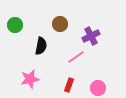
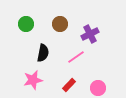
green circle: moved 11 px right, 1 px up
purple cross: moved 1 px left, 2 px up
black semicircle: moved 2 px right, 7 px down
pink star: moved 3 px right, 1 px down
red rectangle: rotated 24 degrees clockwise
